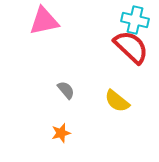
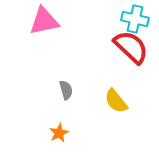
cyan cross: moved 1 px up
gray semicircle: rotated 24 degrees clockwise
yellow semicircle: moved 1 px left; rotated 12 degrees clockwise
orange star: moved 2 px left; rotated 12 degrees counterclockwise
